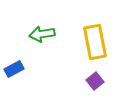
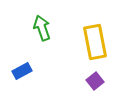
green arrow: moved 6 px up; rotated 80 degrees clockwise
blue rectangle: moved 8 px right, 2 px down
